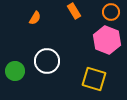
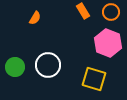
orange rectangle: moved 9 px right
pink hexagon: moved 1 px right, 3 px down
white circle: moved 1 px right, 4 px down
green circle: moved 4 px up
